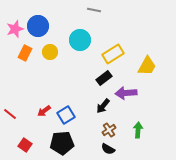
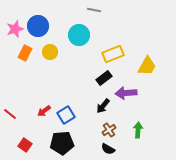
cyan circle: moved 1 px left, 5 px up
yellow rectangle: rotated 10 degrees clockwise
